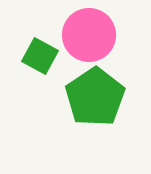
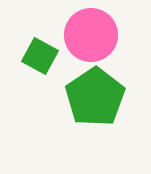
pink circle: moved 2 px right
